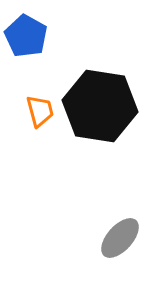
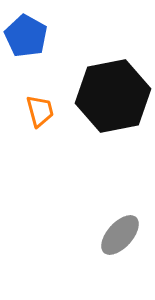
black hexagon: moved 13 px right, 10 px up; rotated 20 degrees counterclockwise
gray ellipse: moved 3 px up
